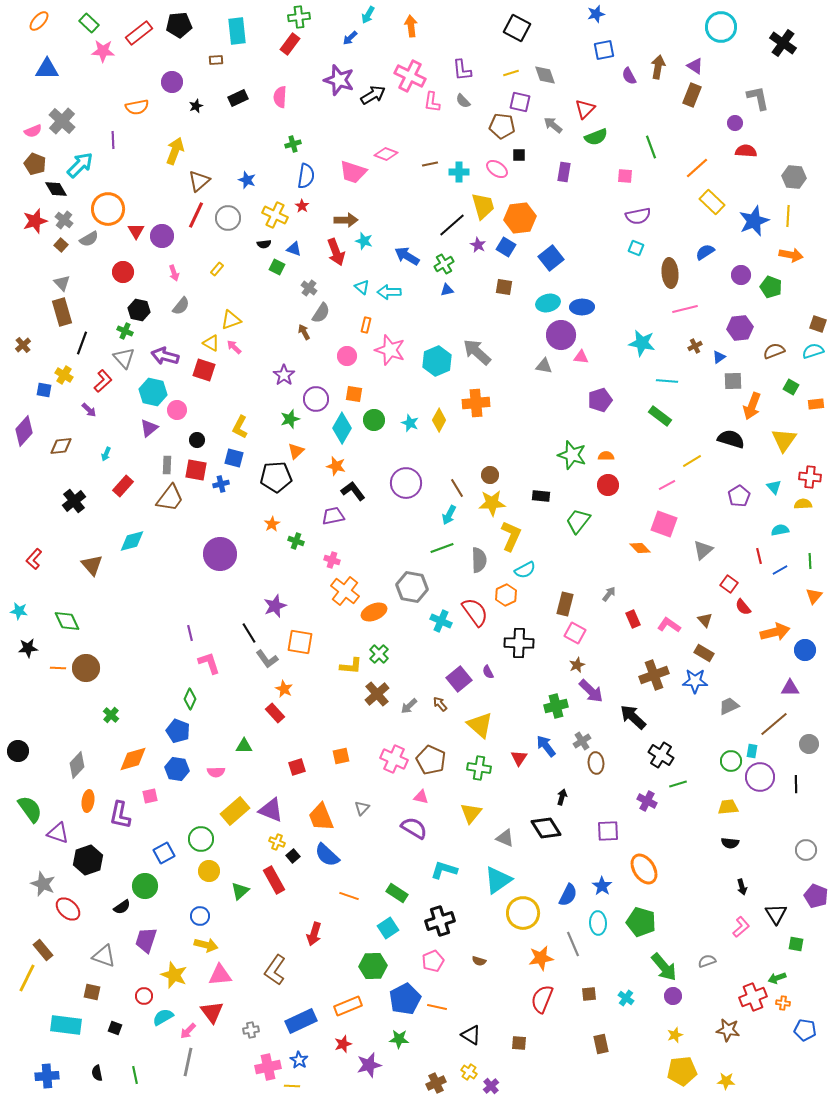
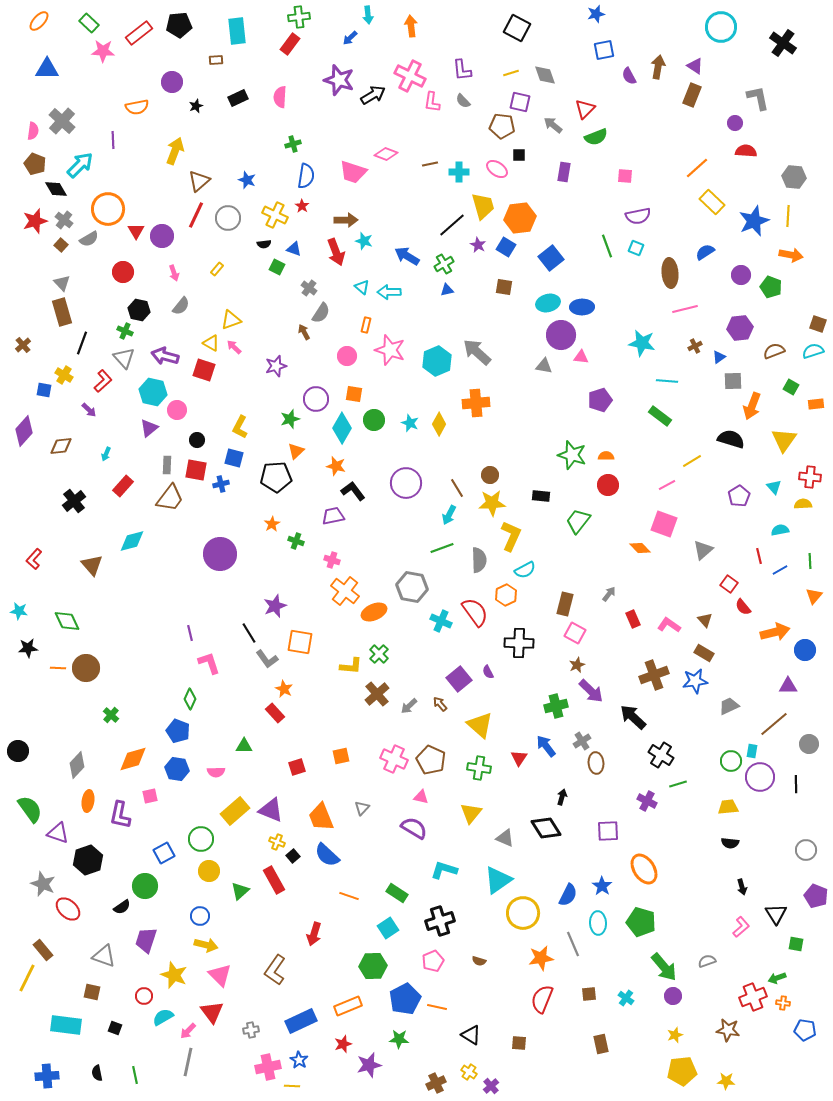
cyan arrow at (368, 15): rotated 36 degrees counterclockwise
pink semicircle at (33, 131): rotated 60 degrees counterclockwise
green line at (651, 147): moved 44 px left, 99 px down
purple star at (284, 375): moved 8 px left, 9 px up; rotated 20 degrees clockwise
yellow diamond at (439, 420): moved 4 px down
blue star at (695, 681): rotated 10 degrees counterclockwise
purple triangle at (790, 688): moved 2 px left, 2 px up
pink triangle at (220, 975): rotated 50 degrees clockwise
